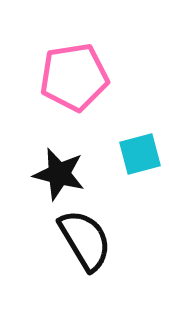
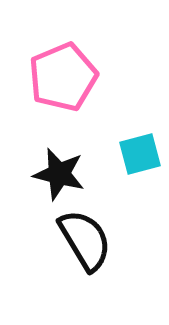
pink pentagon: moved 11 px left; rotated 14 degrees counterclockwise
